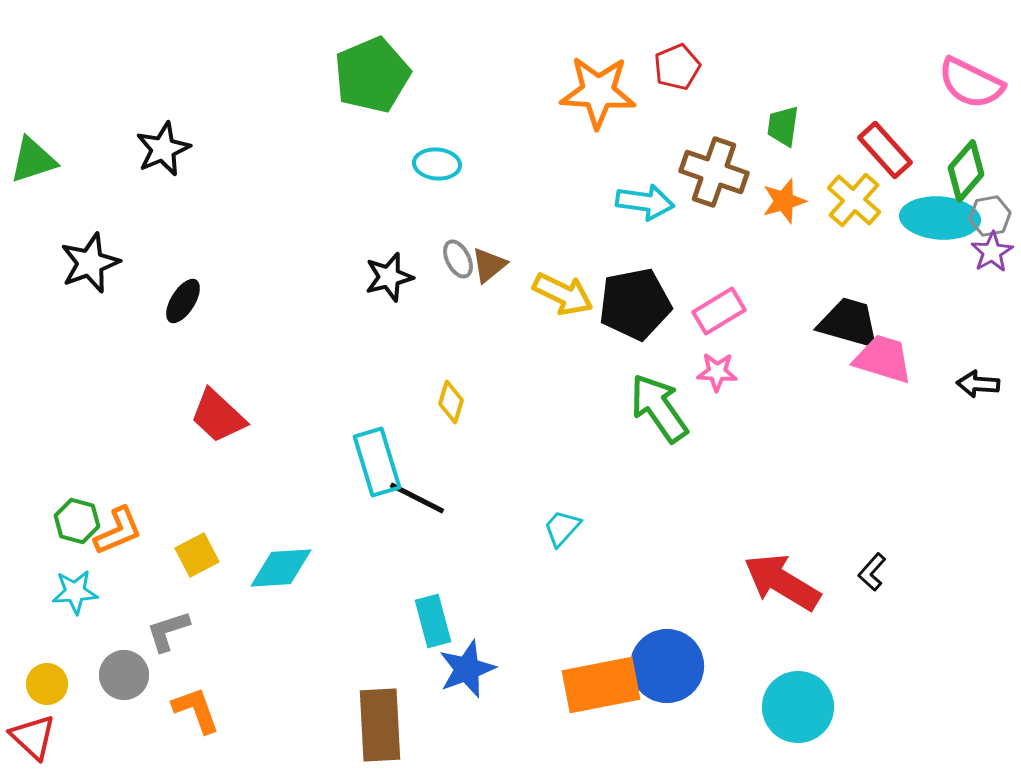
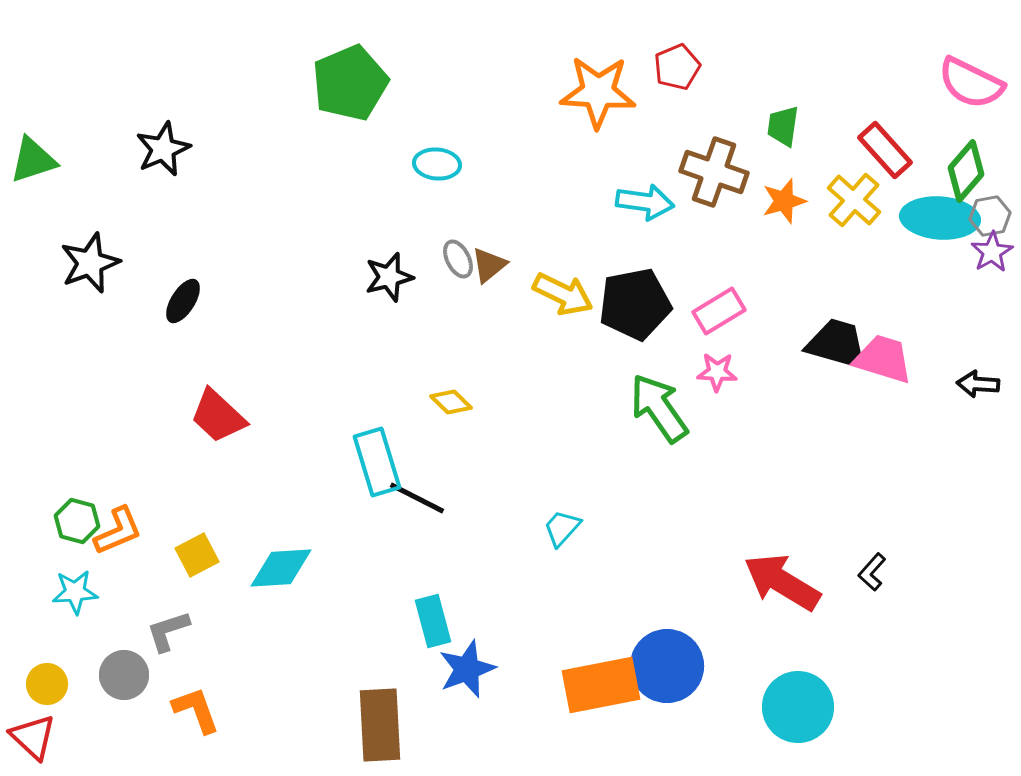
green pentagon at (372, 75): moved 22 px left, 8 px down
black trapezoid at (849, 323): moved 12 px left, 21 px down
yellow diamond at (451, 402): rotated 63 degrees counterclockwise
